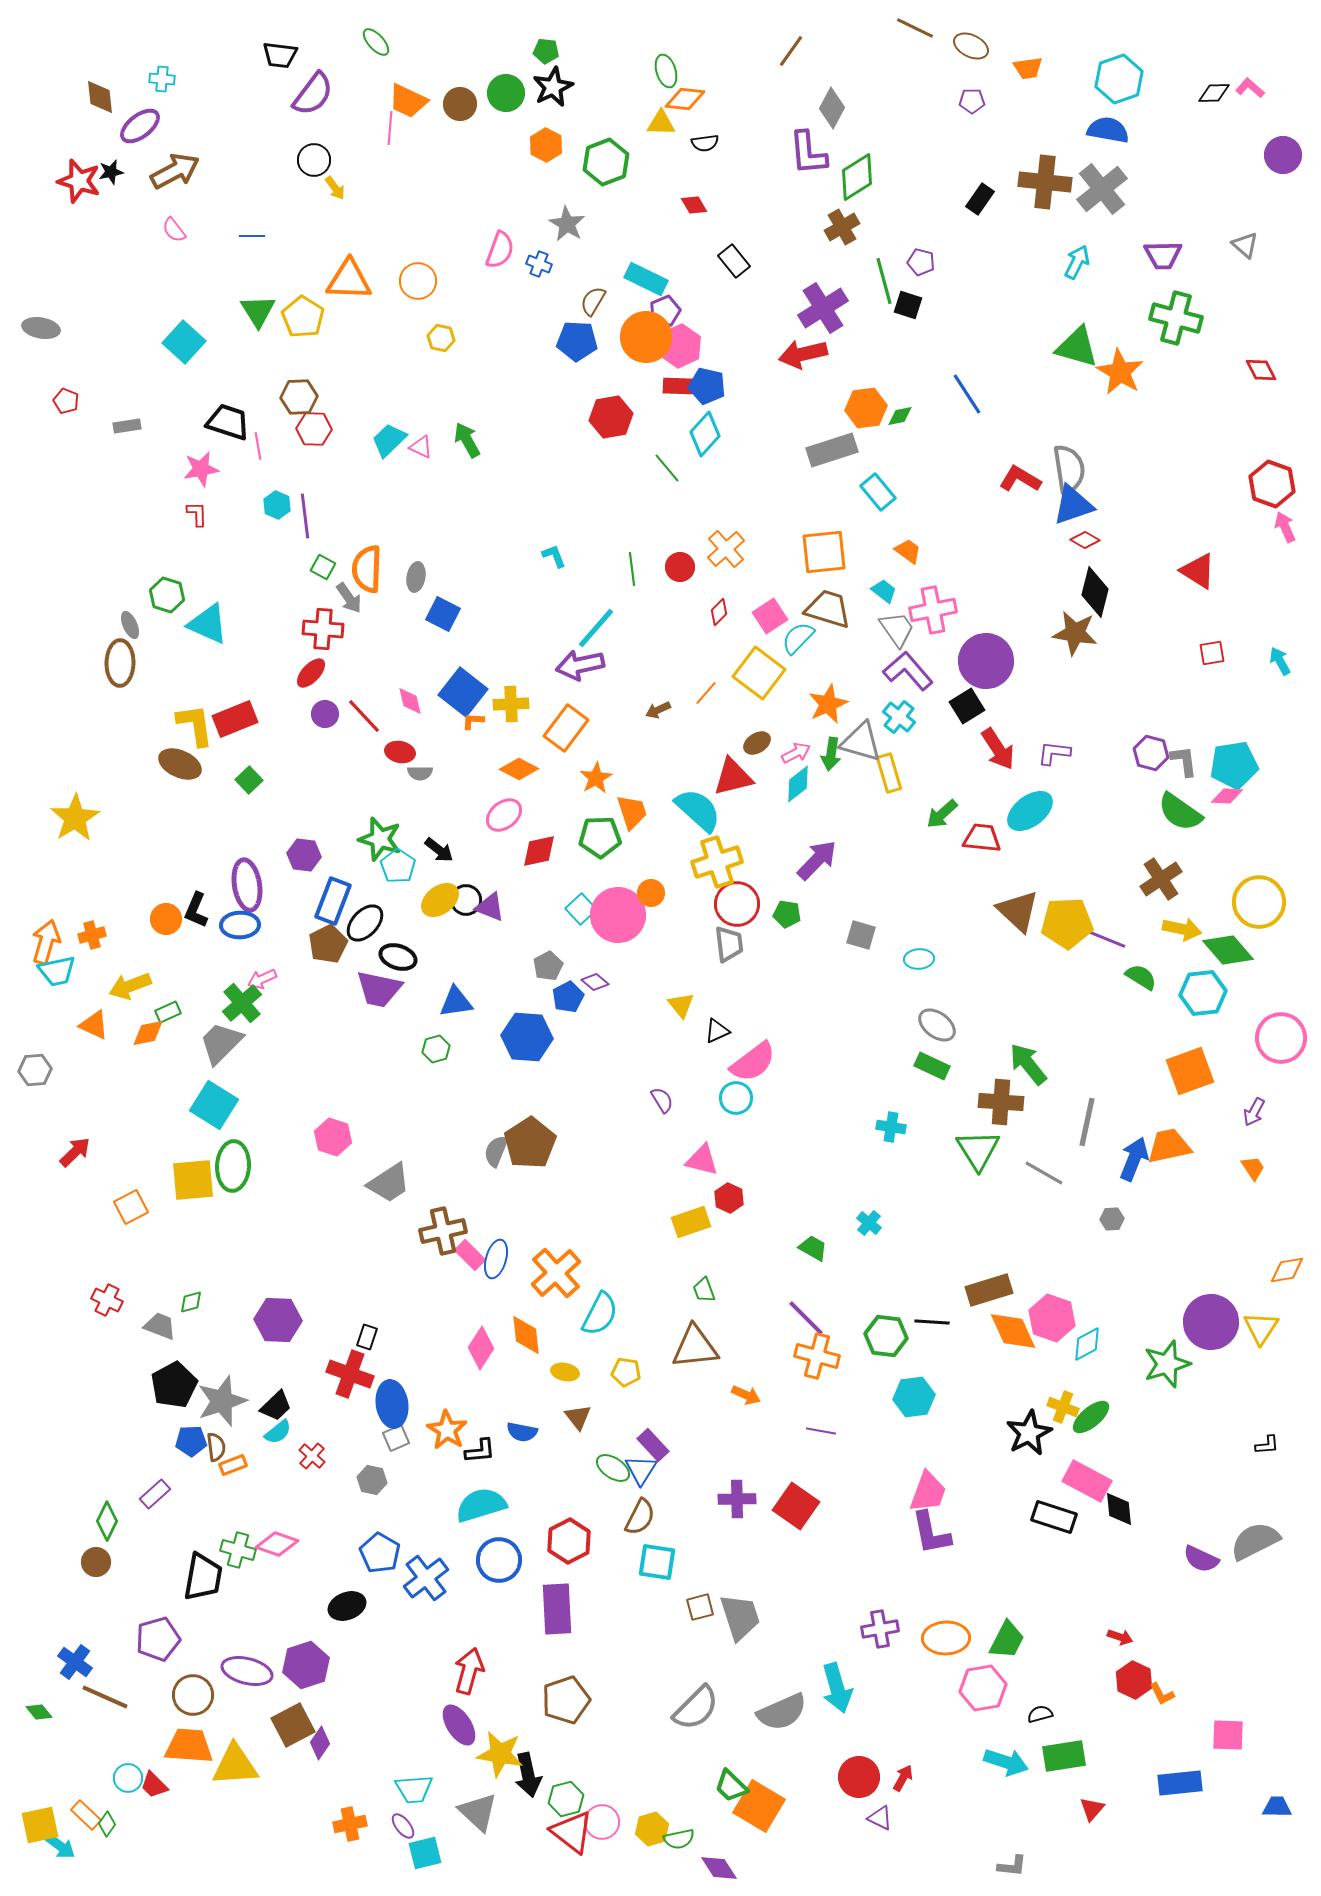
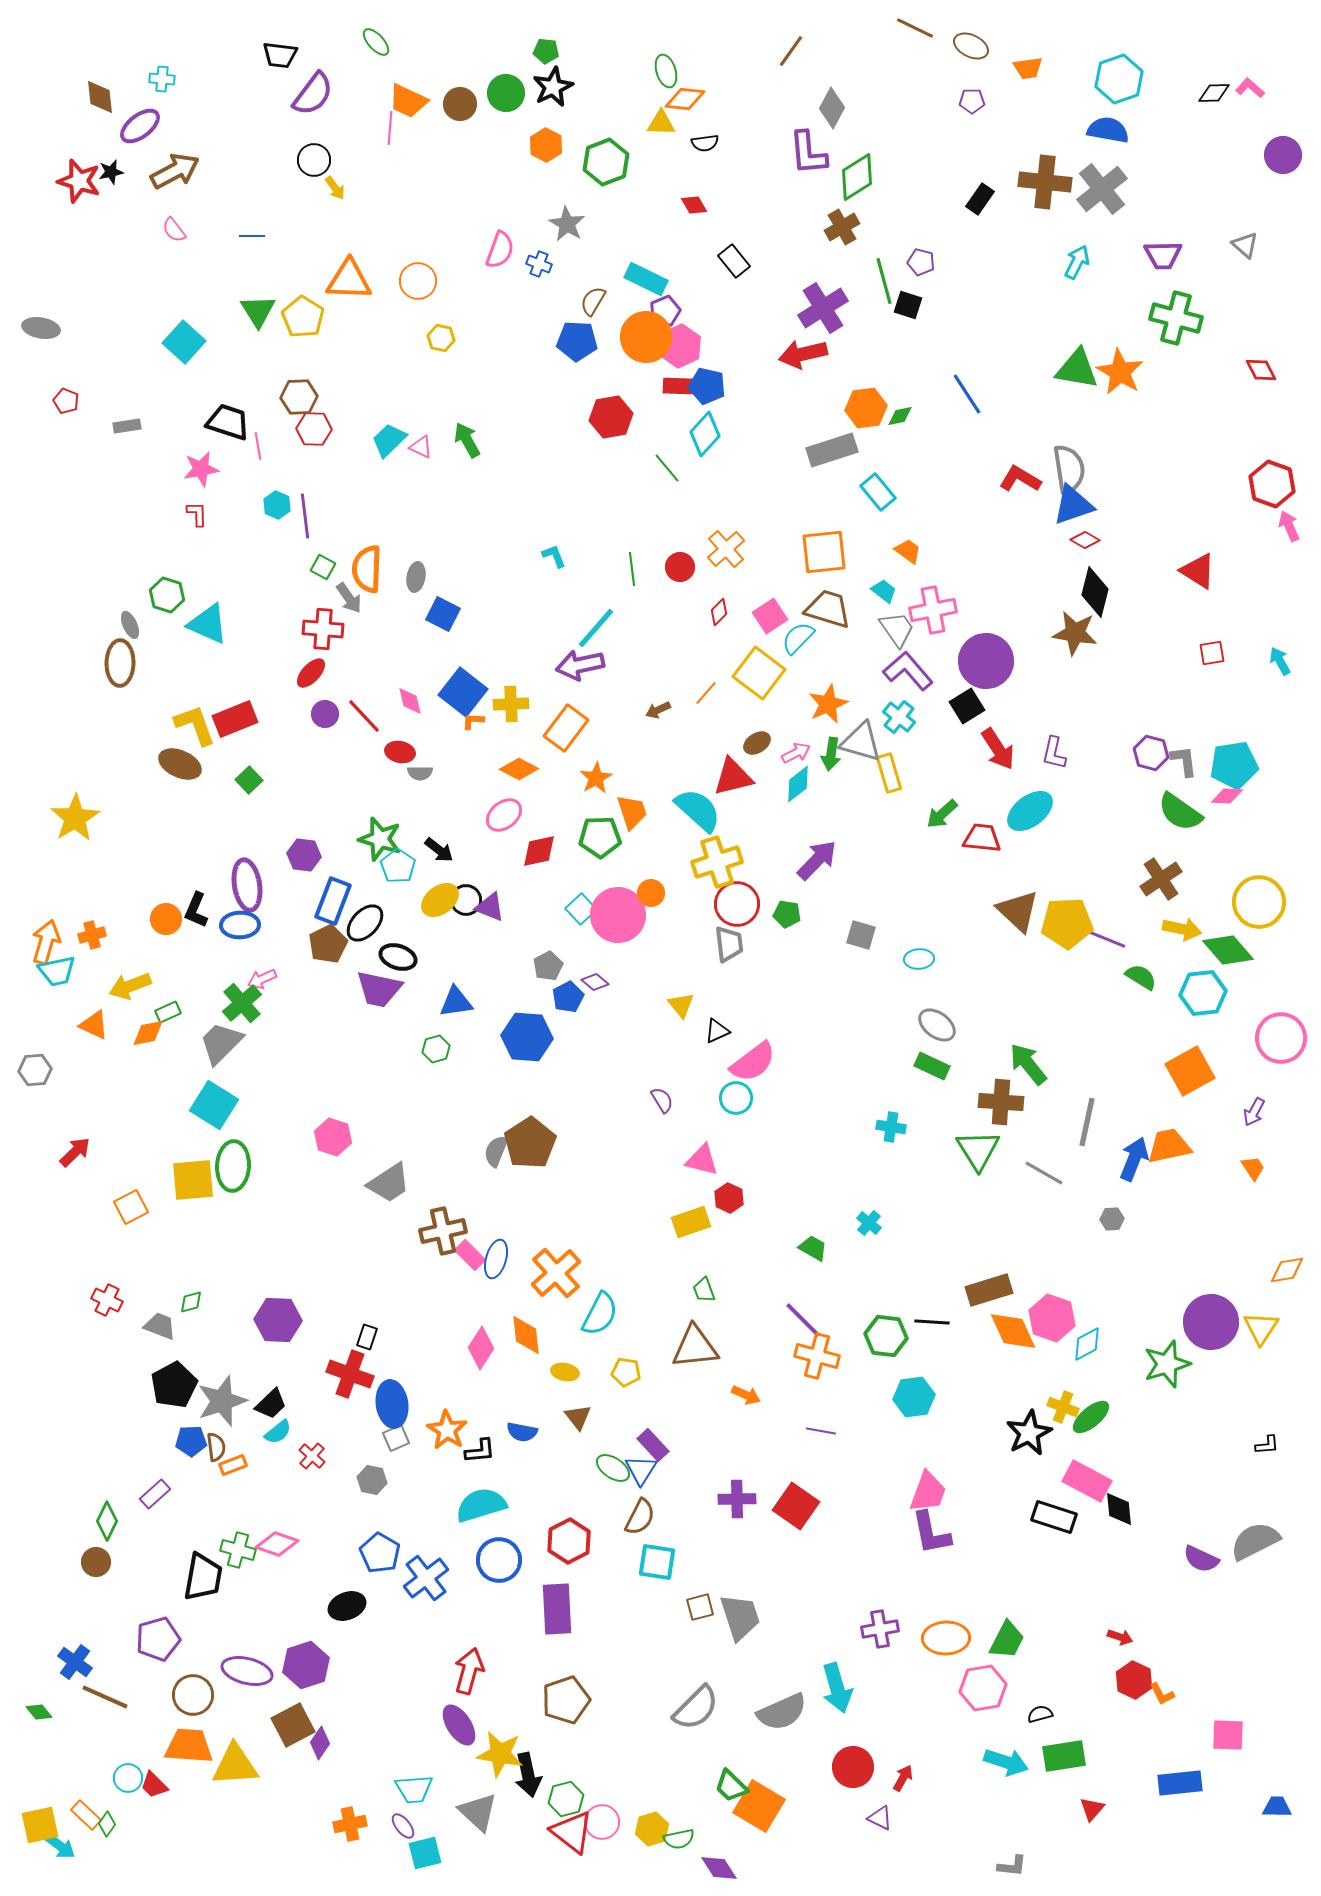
green triangle at (1077, 347): moved 22 px down; rotated 6 degrees counterclockwise
pink arrow at (1285, 527): moved 4 px right, 1 px up
yellow L-shape at (195, 725): rotated 12 degrees counterclockwise
purple L-shape at (1054, 753): rotated 84 degrees counterclockwise
orange square at (1190, 1071): rotated 9 degrees counterclockwise
purple line at (806, 1318): moved 3 px left, 2 px down
black trapezoid at (276, 1406): moved 5 px left, 2 px up
red circle at (859, 1777): moved 6 px left, 10 px up
